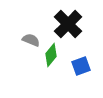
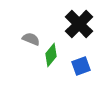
black cross: moved 11 px right
gray semicircle: moved 1 px up
